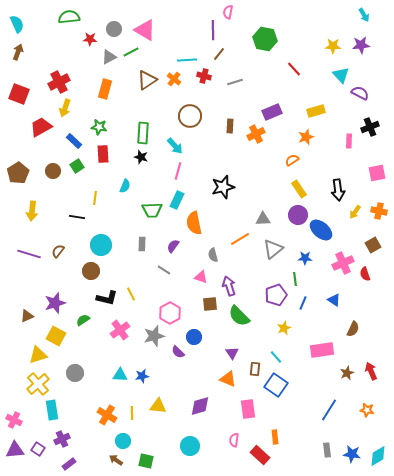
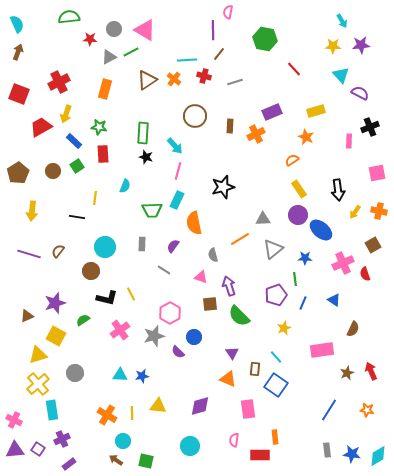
cyan arrow at (364, 15): moved 22 px left, 6 px down
yellow arrow at (65, 108): moved 1 px right, 6 px down
brown circle at (190, 116): moved 5 px right
orange star at (306, 137): rotated 28 degrees counterclockwise
black star at (141, 157): moved 5 px right
cyan circle at (101, 245): moved 4 px right, 2 px down
red rectangle at (260, 455): rotated 42 degrees counterclockwise
